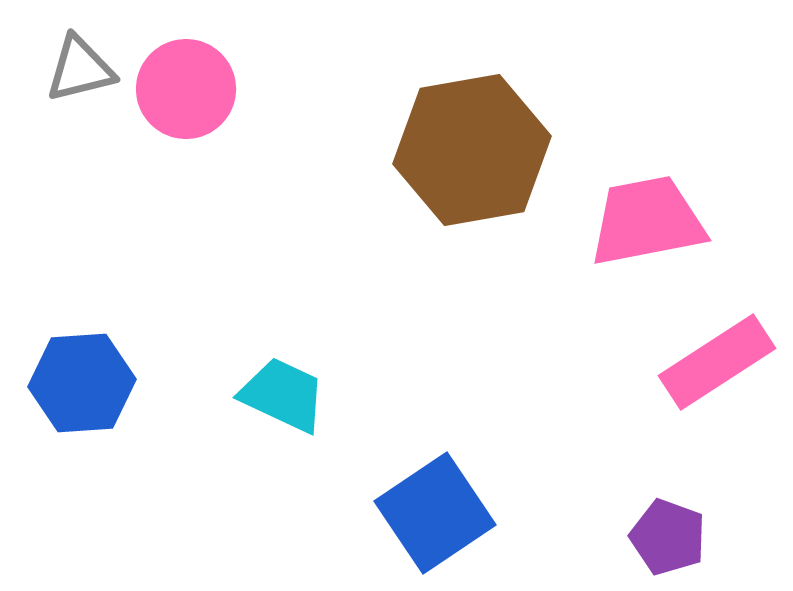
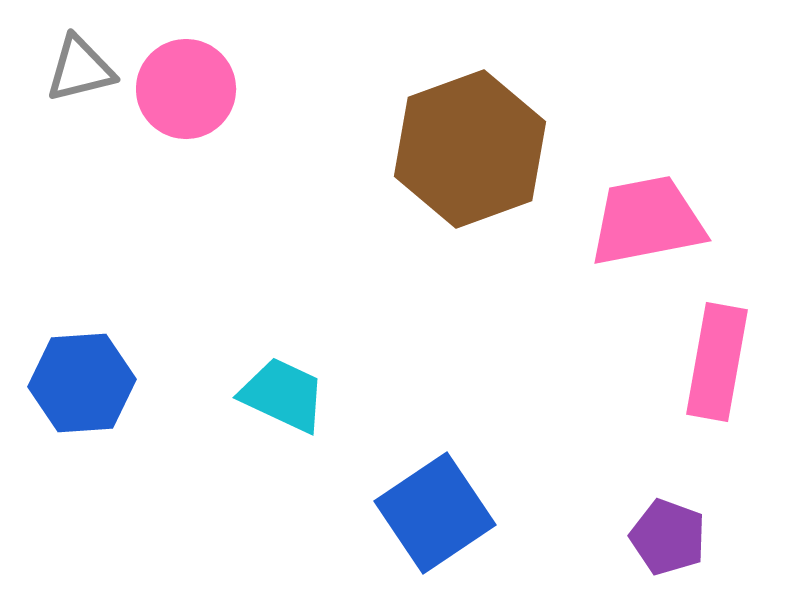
brown hexagon: moved 2 px left, 1 px up; rotated 10 degrees counterclockwise
pink rectangle: rotated 47 degrees counterclockwise
